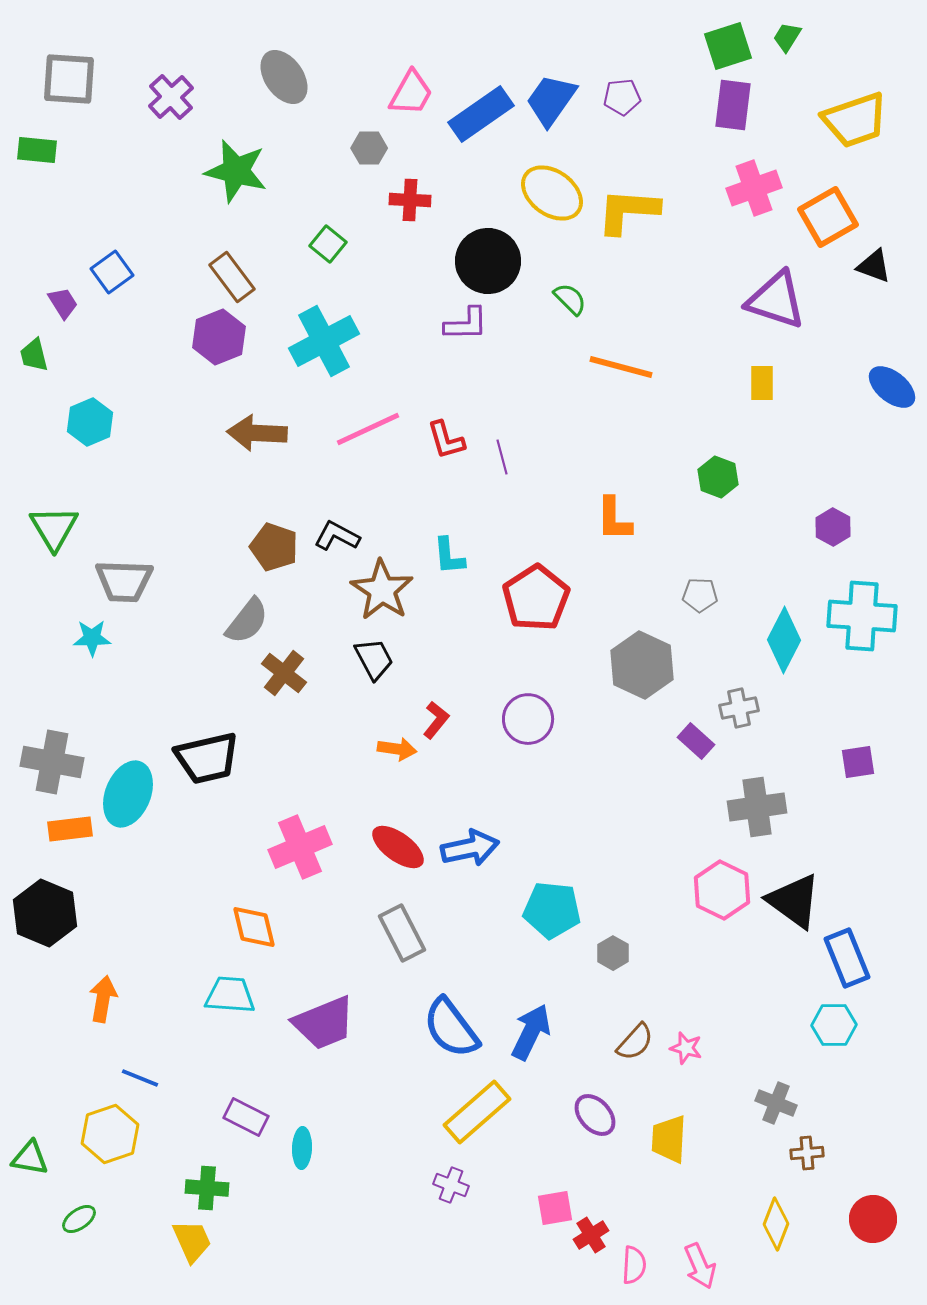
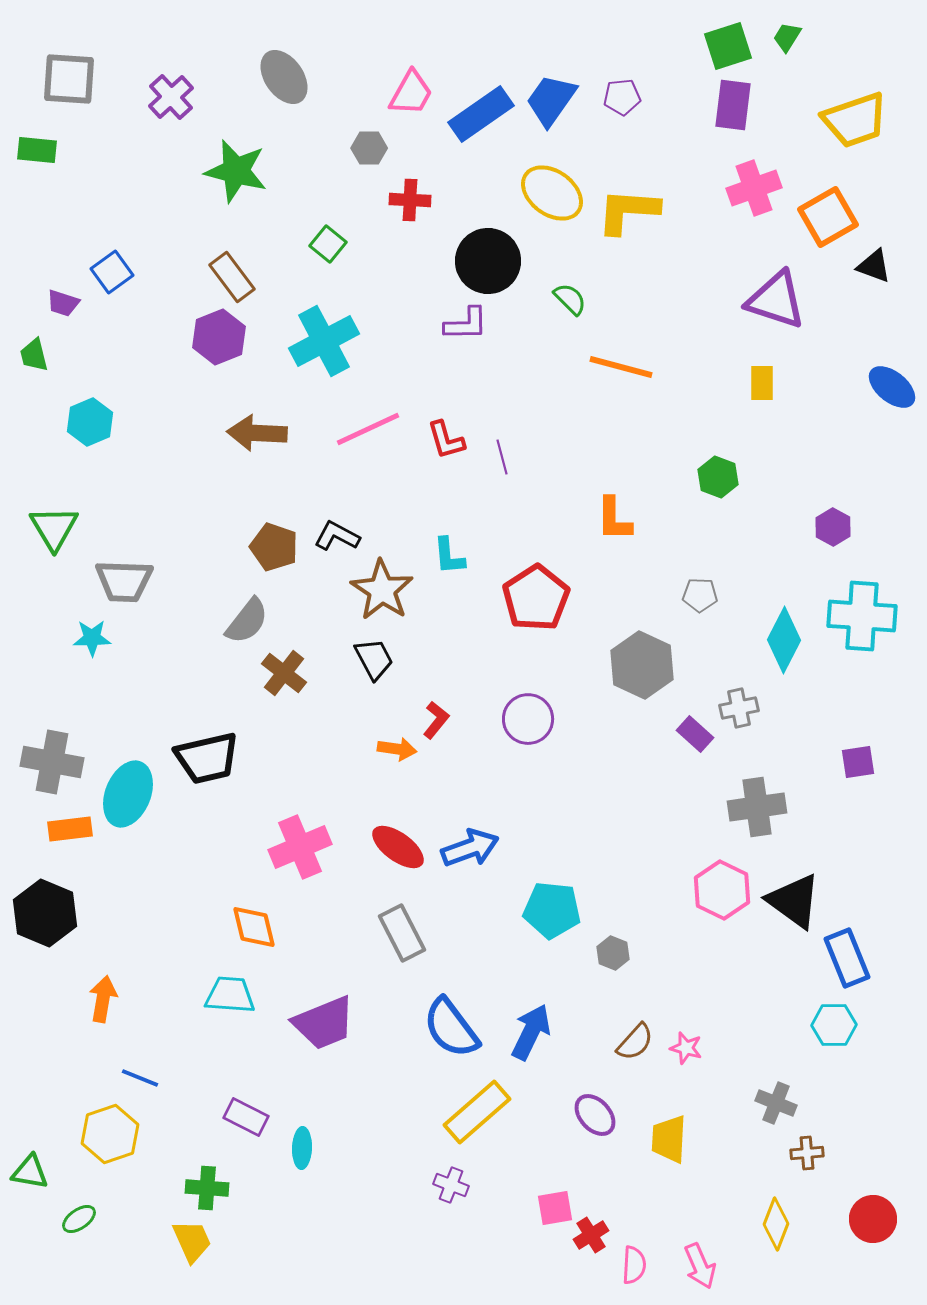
purple trapezoid at (63, 303): rotated 140 degrees clockwise
purple rectangle at (696, 741): moved 1 px left, 7 px up
blue arrow at (470, 848): rotated 8 degrees counterclockwise
gray hexagon at (613, 953): rotated 8 degrees counterclockwise
green triangle at (30, 1158): moved 14 px down
